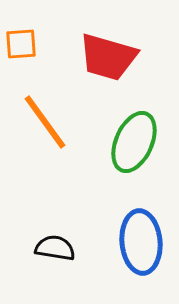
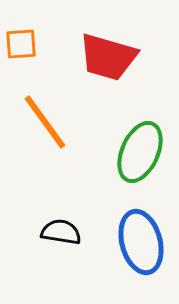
green ellipse: moved 6 px right, 10 px down
blue ellipse: rotated 10 degrees counterclockwise
black semicircle: moved 6 px right, 16 px up
